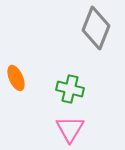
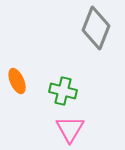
orange ellipse: moved 1 px right, 3 px down
green cross: moved 7 px left, 2 px down
